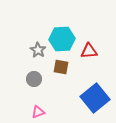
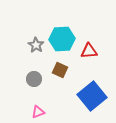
gray star: moved 2 px left, 5 px up
brown square: moved 1 px left, 3 px down; rotated 14 degrees clockwise
blue square: moved 3 px left, 2 px up
